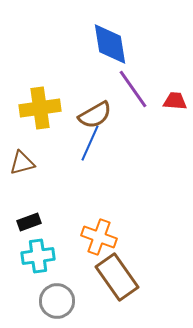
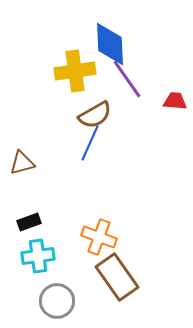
blue diamond: rotated 6 degrees clockwise
purple line: moved 6 px left, 10 px up
yellow cross: moved 35 px right, 37 px up
